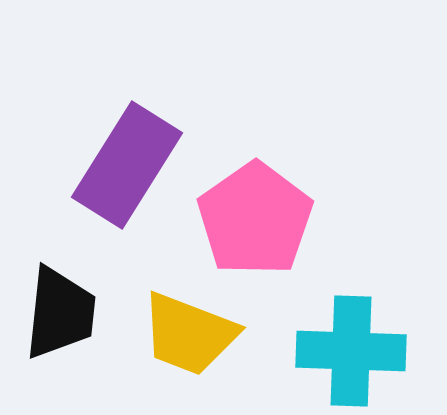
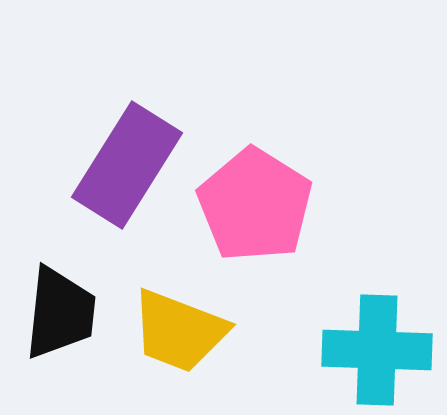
pink pentagon: moved 14 px up; rotated 5 degrees counterclockwise
yellow trapezoid: moved 10 px left, 3 px up
cyan cross: moved 26 px right, 1 px up
